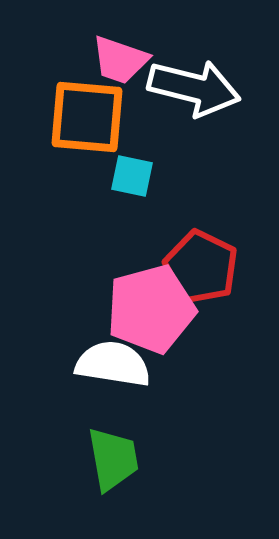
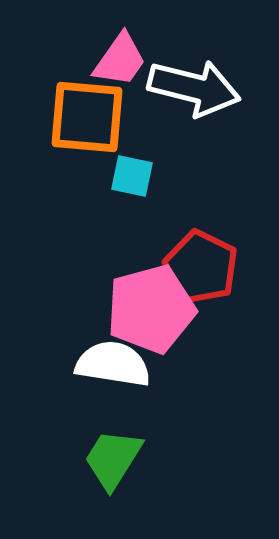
pink trapezoid: rotated 74 degrees counterclockwise
green trapezoid: rotated 138 degrees counterclockwise
